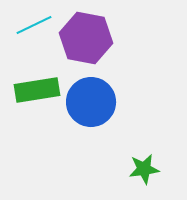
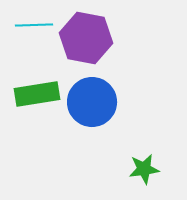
cyan line: rotated 24 degrees clockwise
green rectangle: moved 4 px down
blue circle: moved 1 px right
